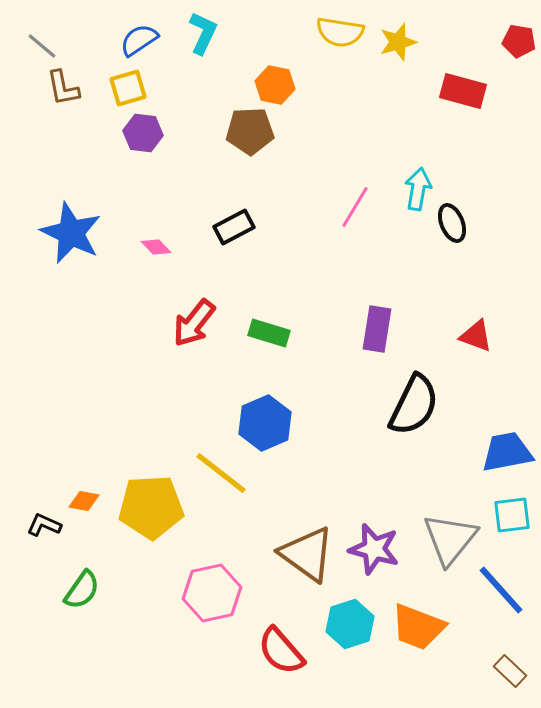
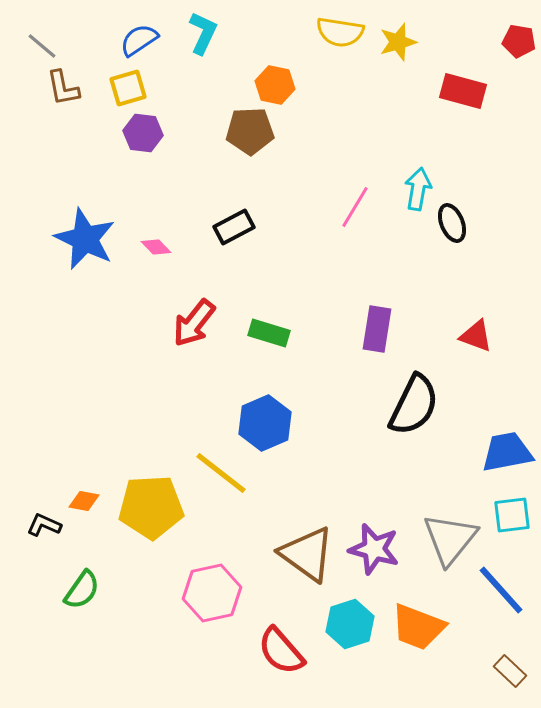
blue star: moved 14 px right, 6 px down
